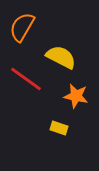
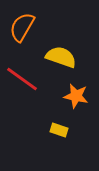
yellow semicircle: rotated 8 degrees counterclockwise
red line: moved 4 px left
yellow rectangle: moved 2 px down
